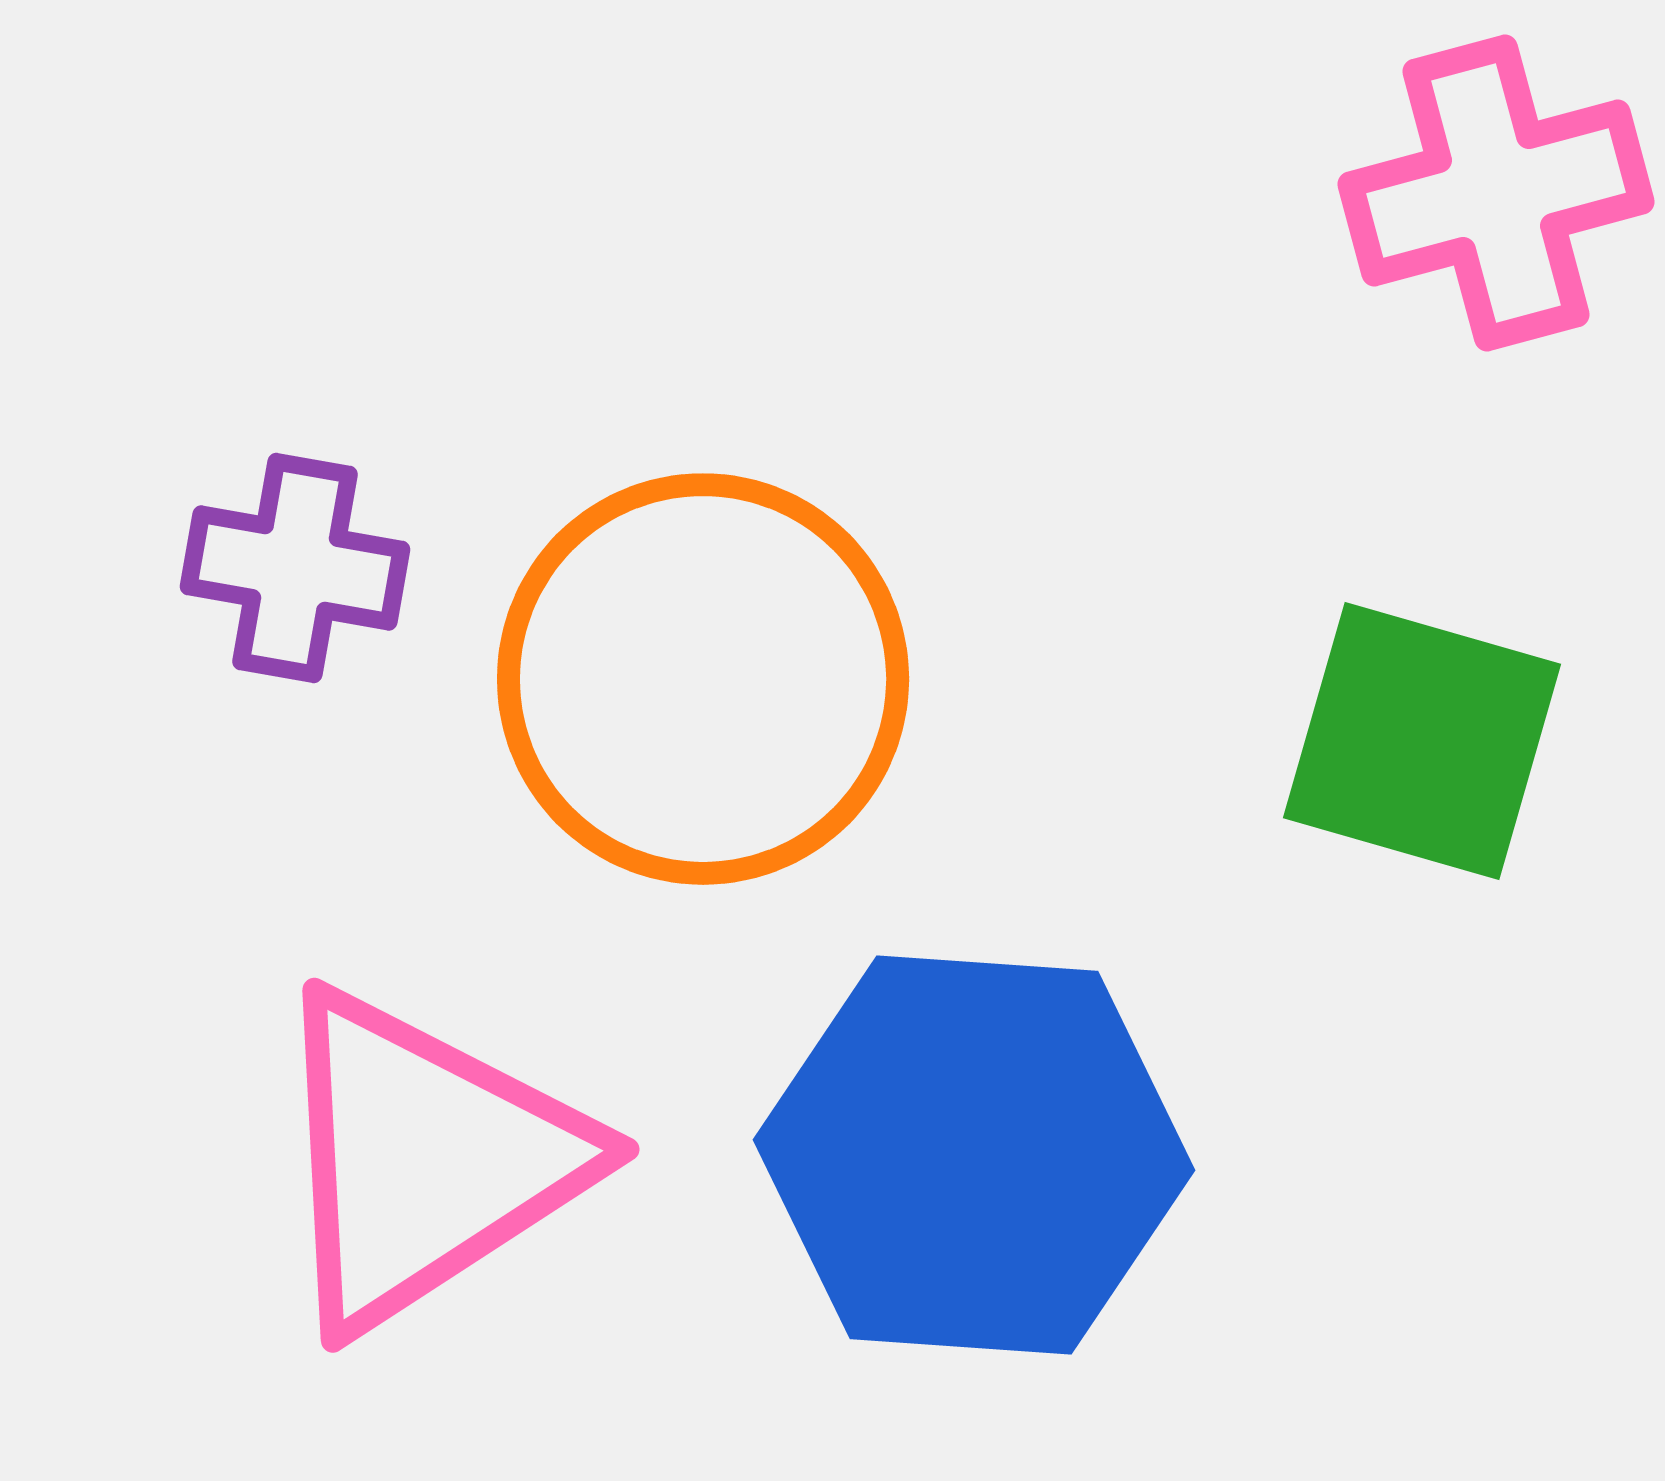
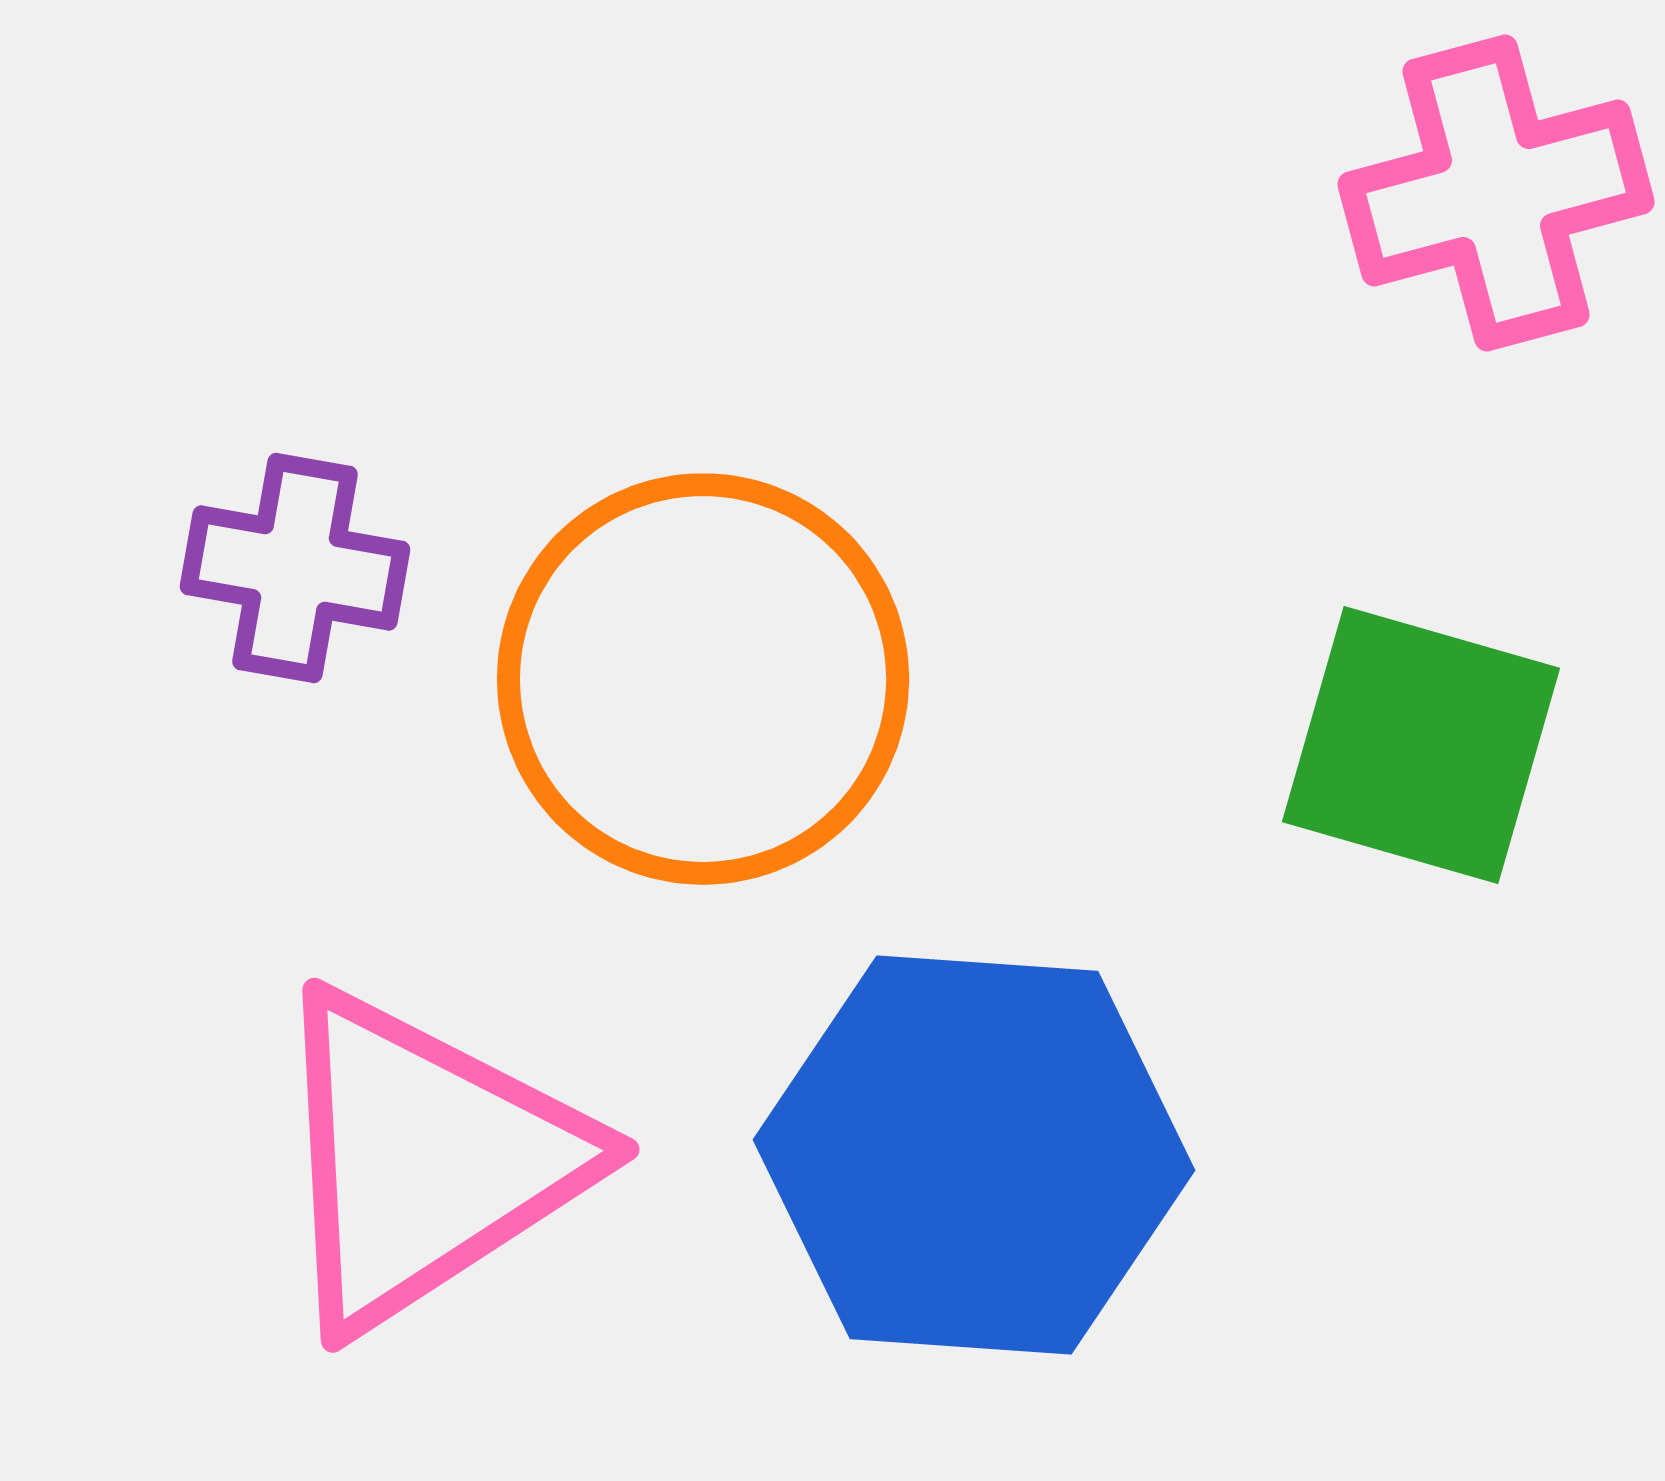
green square: moved 1 px left, 4 px down
